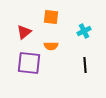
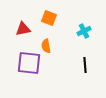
orange square: moved 2 px left, 1 px down; rotated 14 degrees clockwise
red triangle: moved 1 px left, 3 px up; rotated 28 degrees clockwise
orange semicircle: moved 5 px left; rotated 80 degrees clockwise
